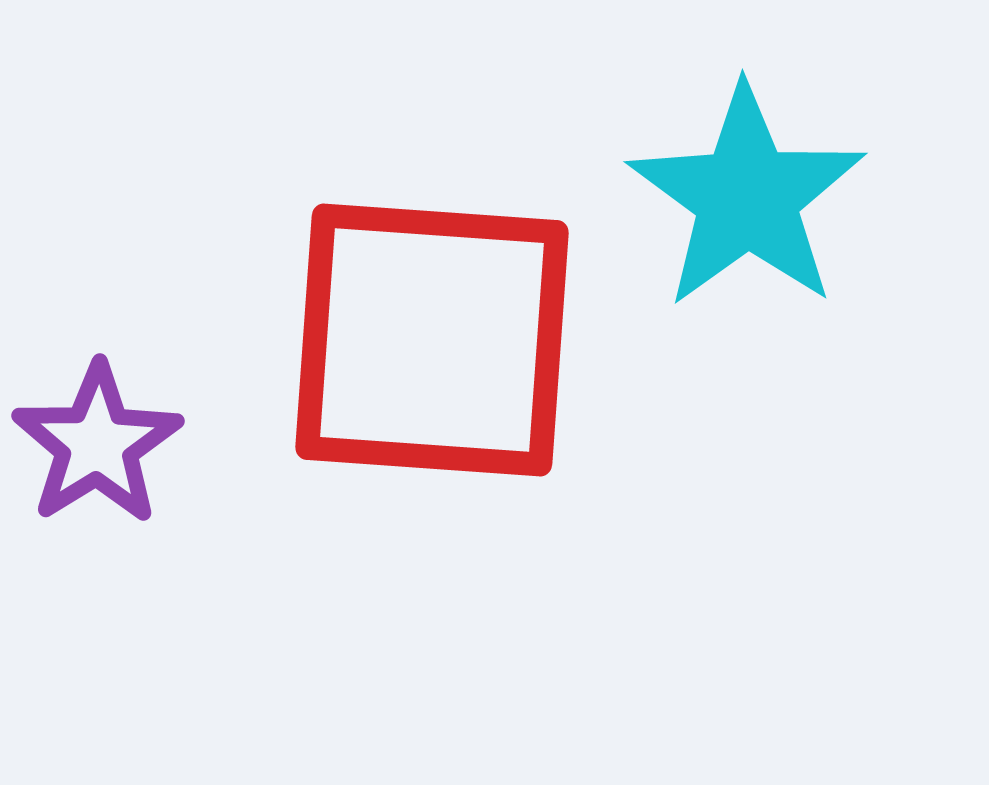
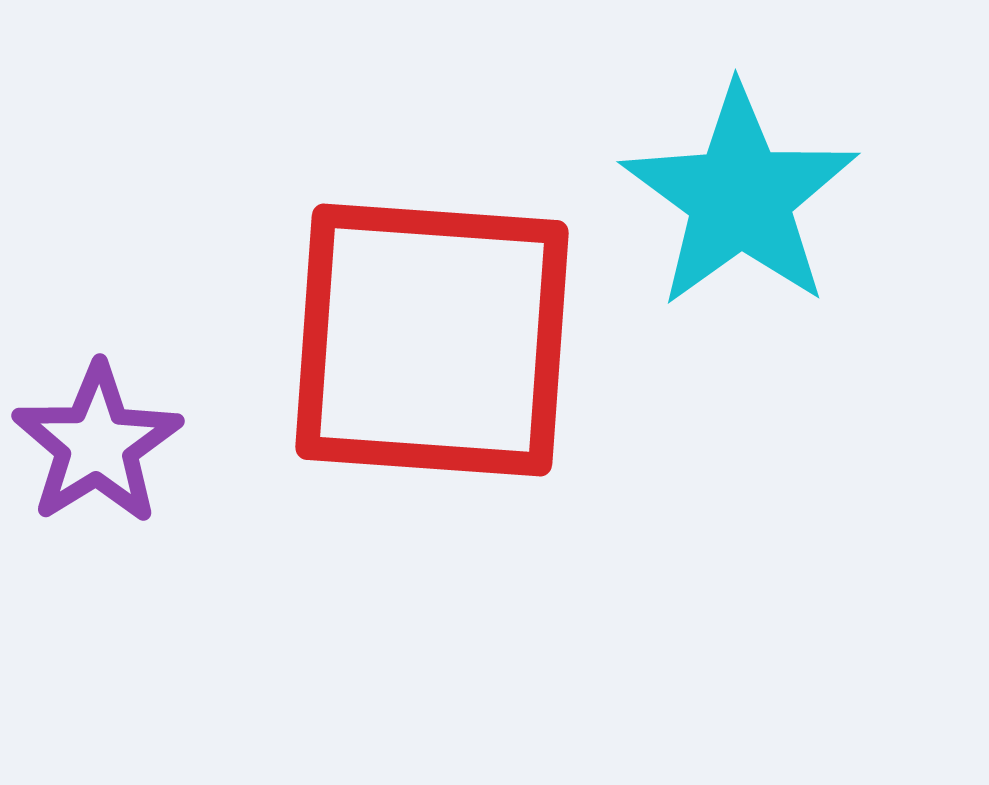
cyan star: moved 7 px left
